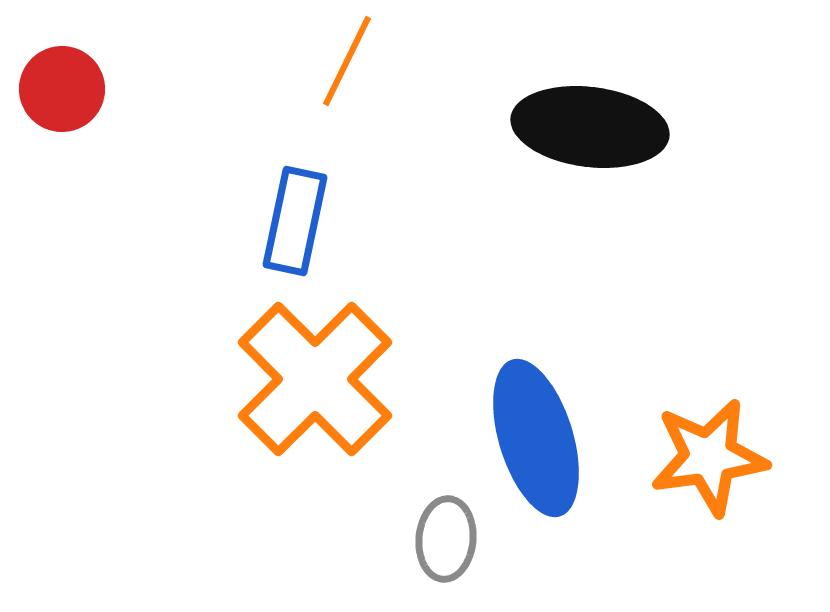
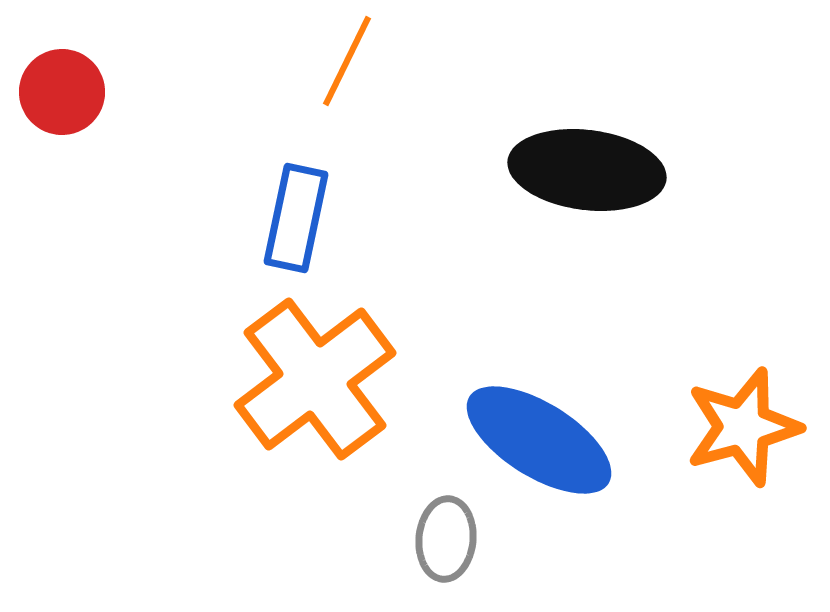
red circle: moved 3 px down
black ellipse: moved 3 px left, 43 px down
blue rectangle: moved 1 px right, 3 px up
orange cross: rotated 8 degrees clockwise
blue ellipse: moved 3 px right, 2 px down; rotated 41 degrees counterclockwise
orange star: moved 34 px right, 30 px up; rotated 7 degrees counterclockwise
